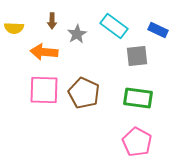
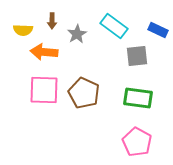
yellow semicircle: moved 9 px right, 2 px down
